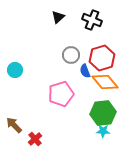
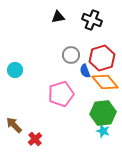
black triangle: rotated 32 degrees clockwise
cyan star: rotated 16 degrees clockwise
